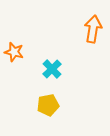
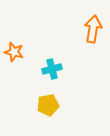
cyan cross: rotated 30 degrees clockwise
